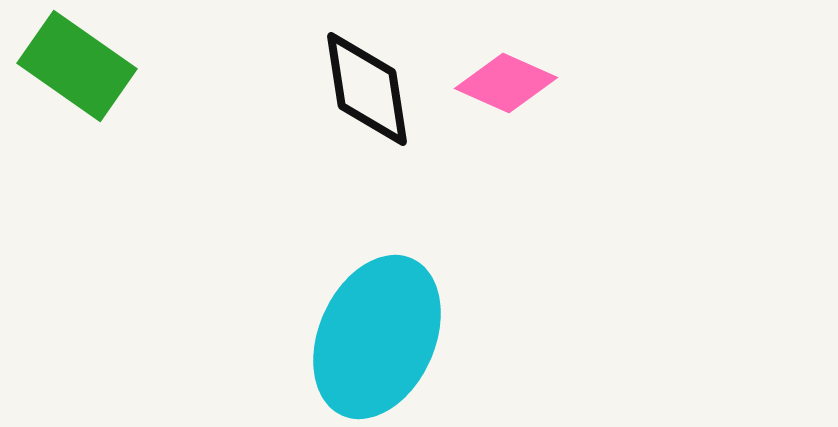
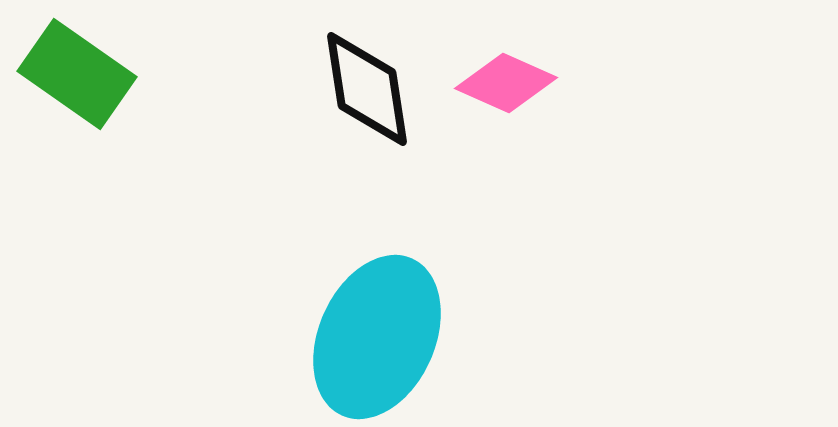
green rectangle: moved 8 px down
